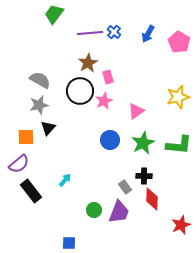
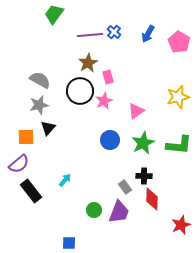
purple line: moved 2 px down
